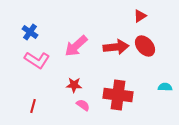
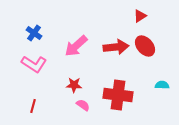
blue cross: moved 4 px right, 1 px down
pink L-shape: moved 3 px left, 4 px down
cyan semicircle: moved 3 px left, 2 px up
